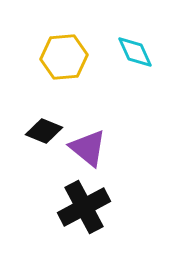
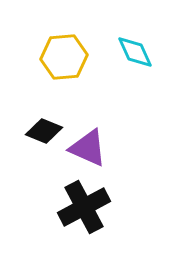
purple triangle: rotated 15 degrees counterclockwise
